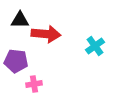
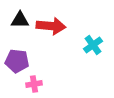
red arrow: moved 5 px right, 8 px up
cyan cross: moved 2 px left, 1 px up
purple pentagon: moved 1 px right
